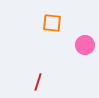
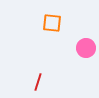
pink circle: moved 1 px right, 3 px down
